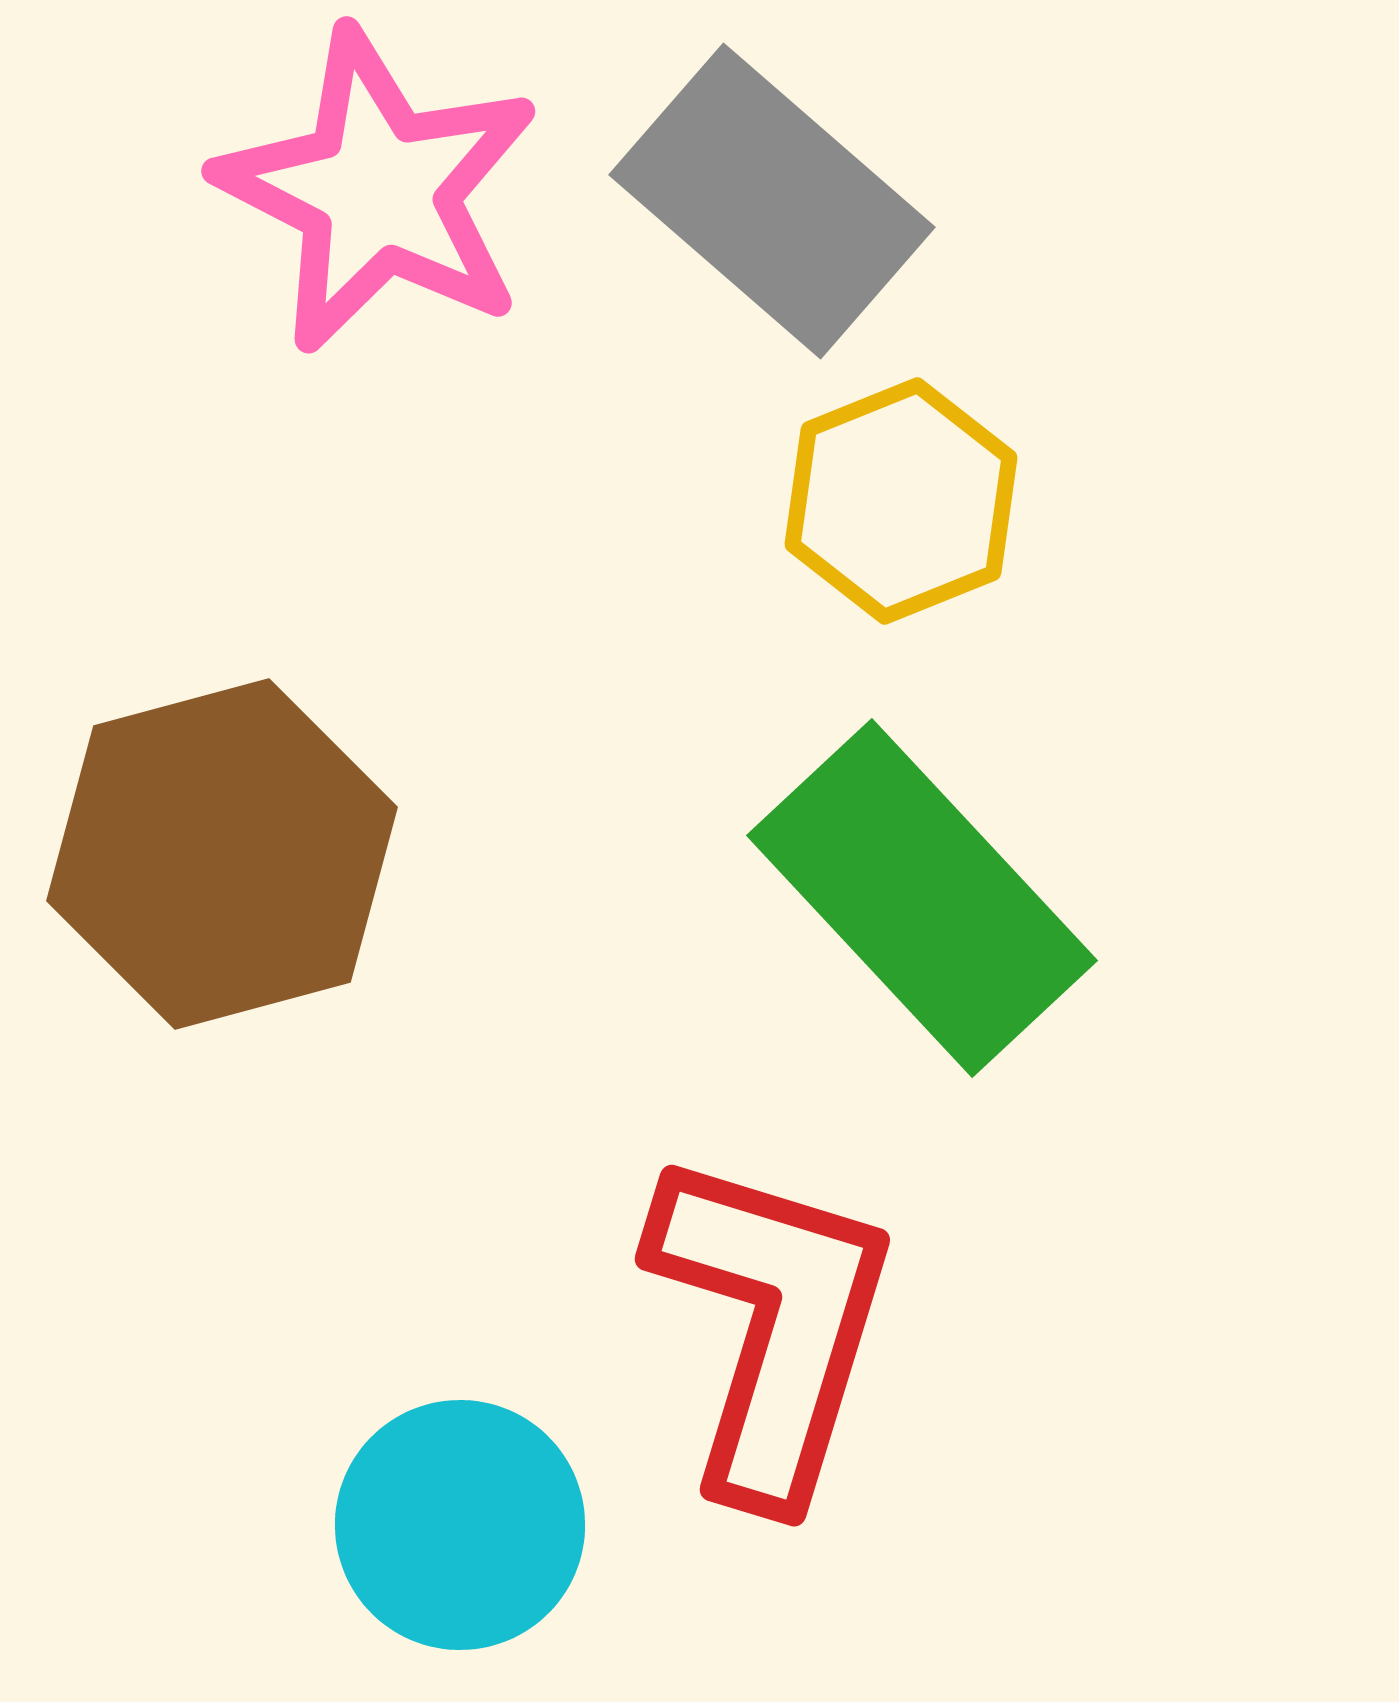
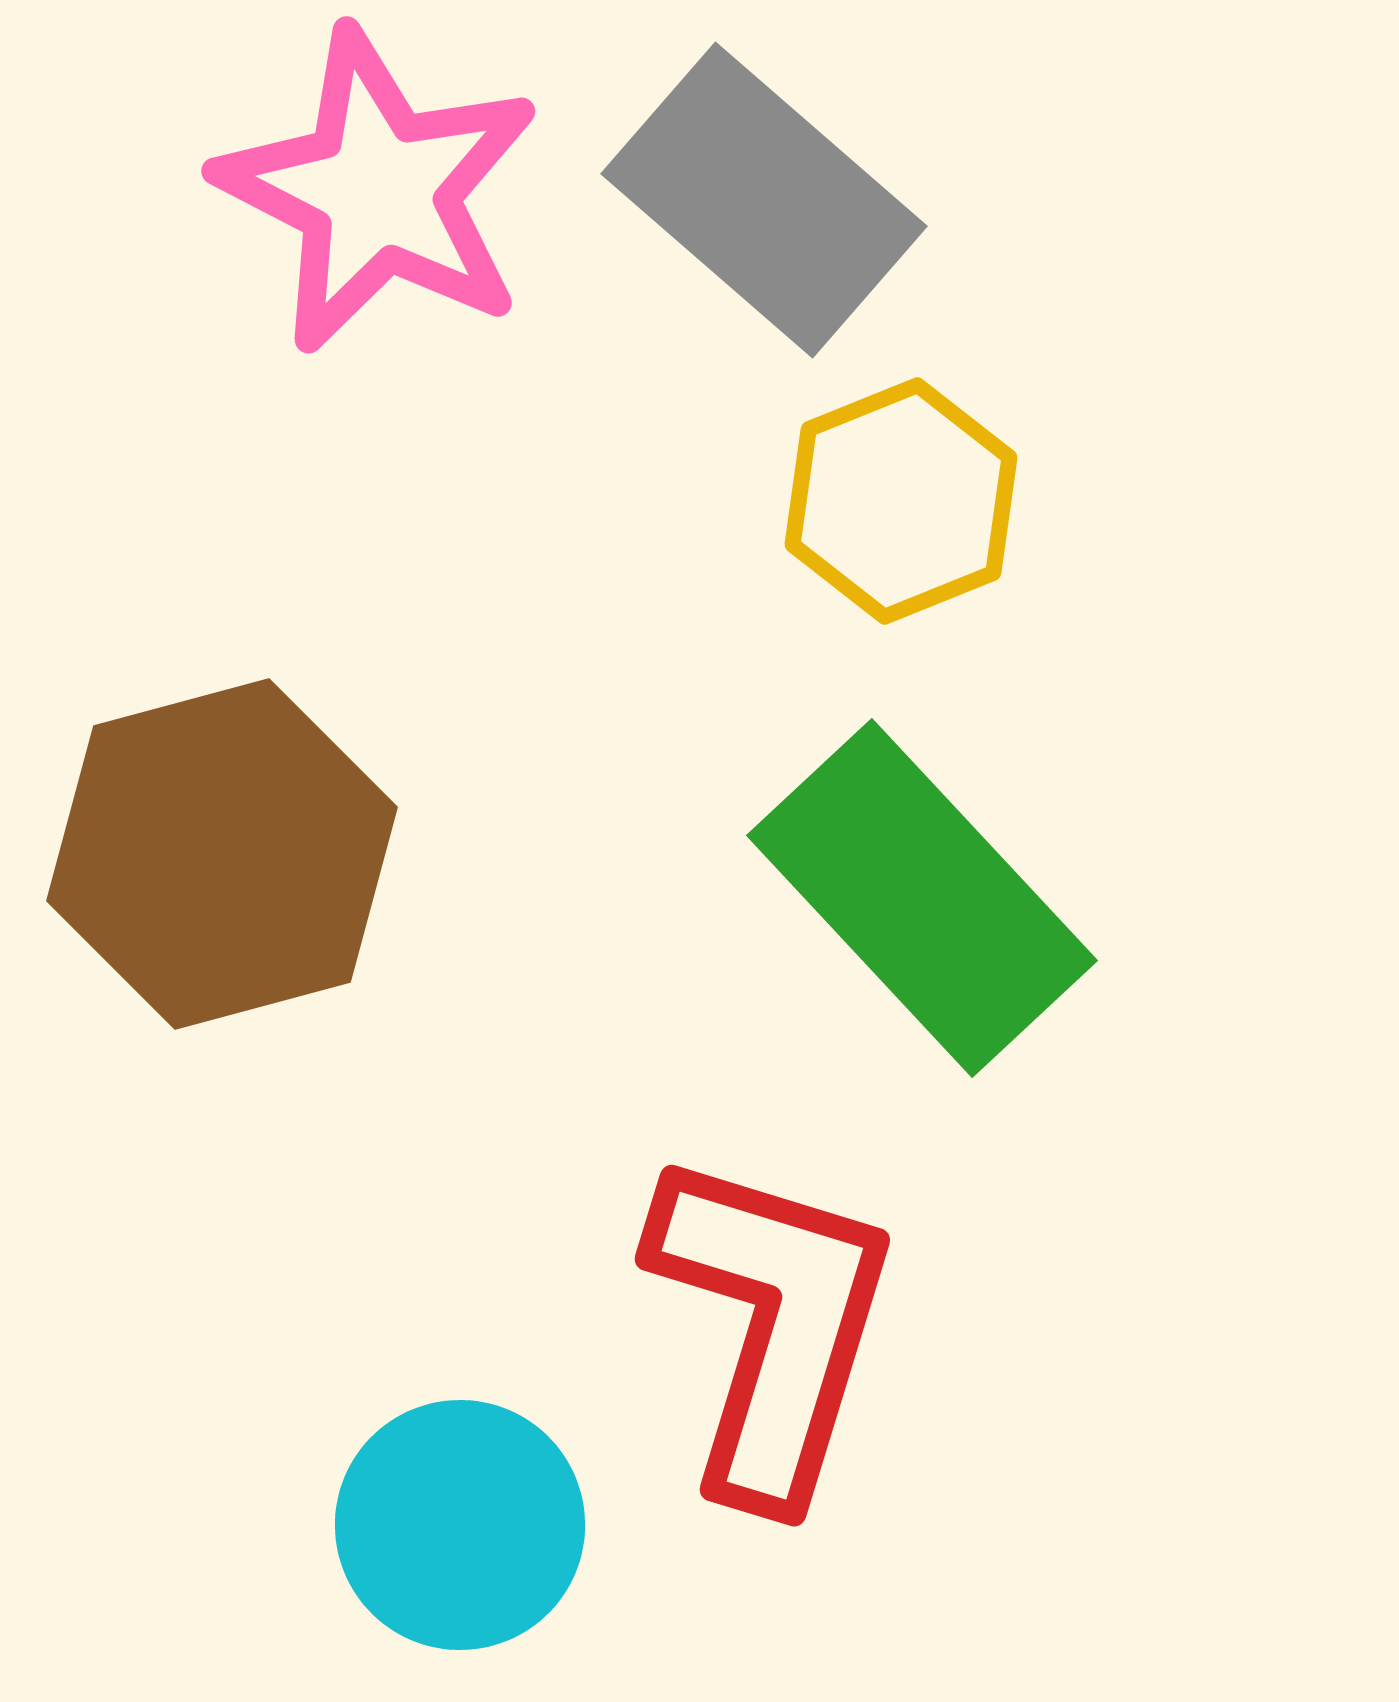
gray rectangle: moved 8 px left, 1 px up
